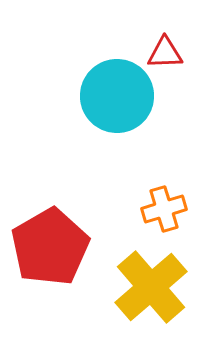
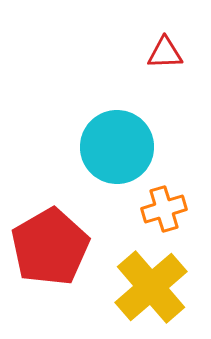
cyan circle: moved 51 px down
